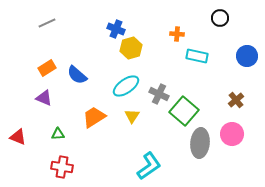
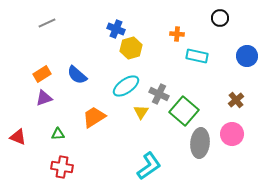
orange rectangle: moved 5 px left, 6 px down
purple triangle: rotated 42 degrees counterclockwise
yellow triangle: moved 9 px right, 4 px up
